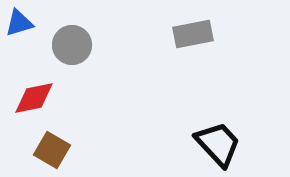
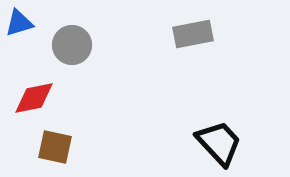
black trapezoid: moved 1 px right, 1 px up
brown square: moved 3 px right, 3 px up; rotated 18 degrees counterclockwise
